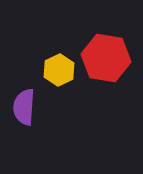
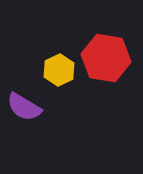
purple semicircle: rotated 63 degrees counterclockwise
